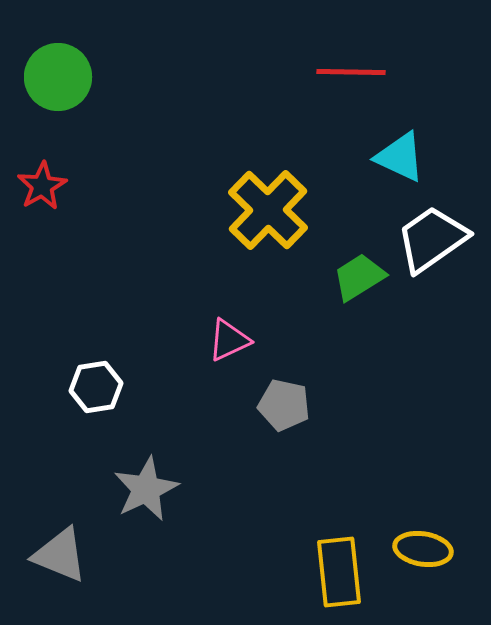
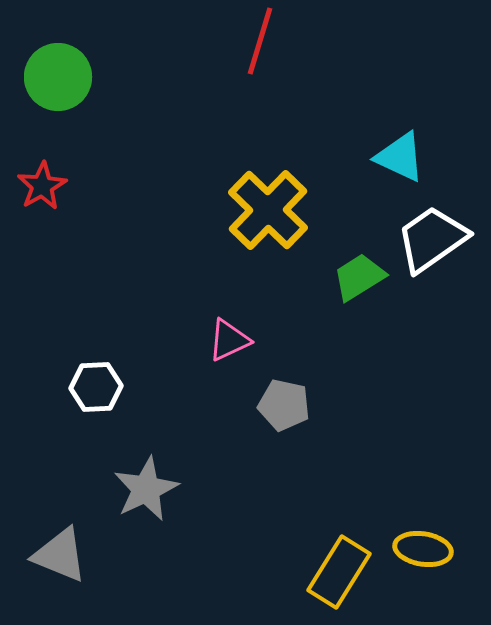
red line: moved 91 px left, 31 px up; rotated 74 degrees counterclockwise
white hexagon: rotated 6 degrees clockwise
yellow rectangle: rotated 38 degrees clockwise
